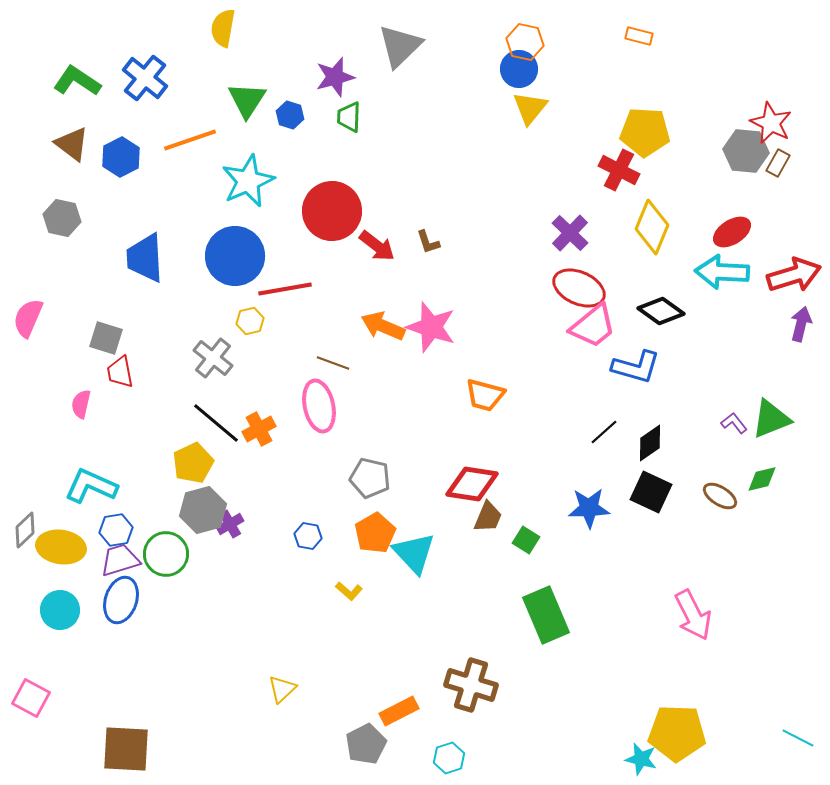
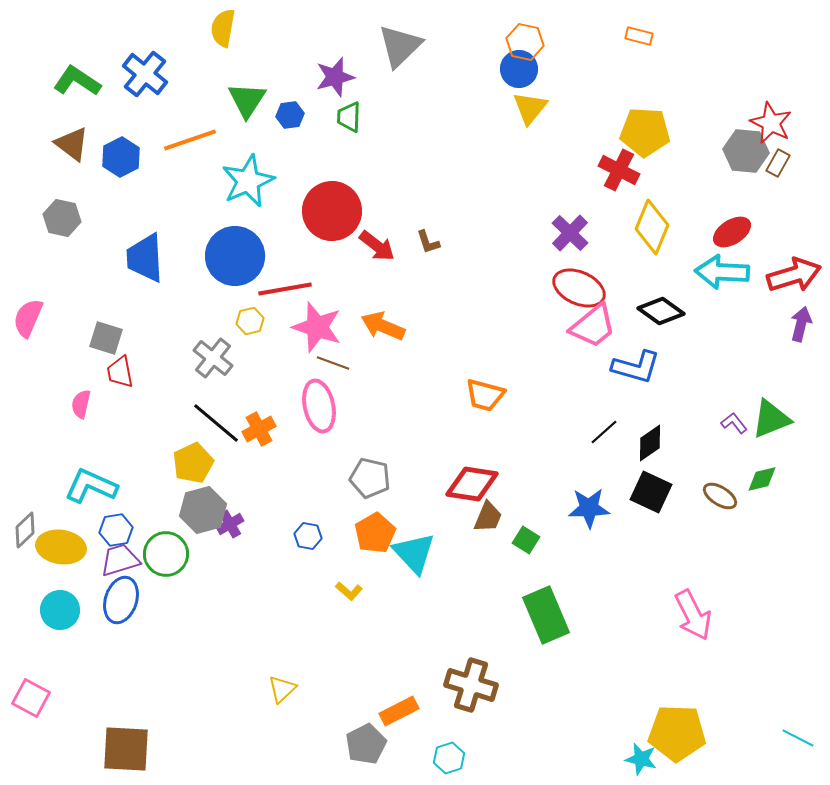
blue cross at (145, 78): moved 4 px up
blue hexagon at (290, 115): rotated 24 degrees counterclockwise
pink star at (431, 327): moved 114 px left
